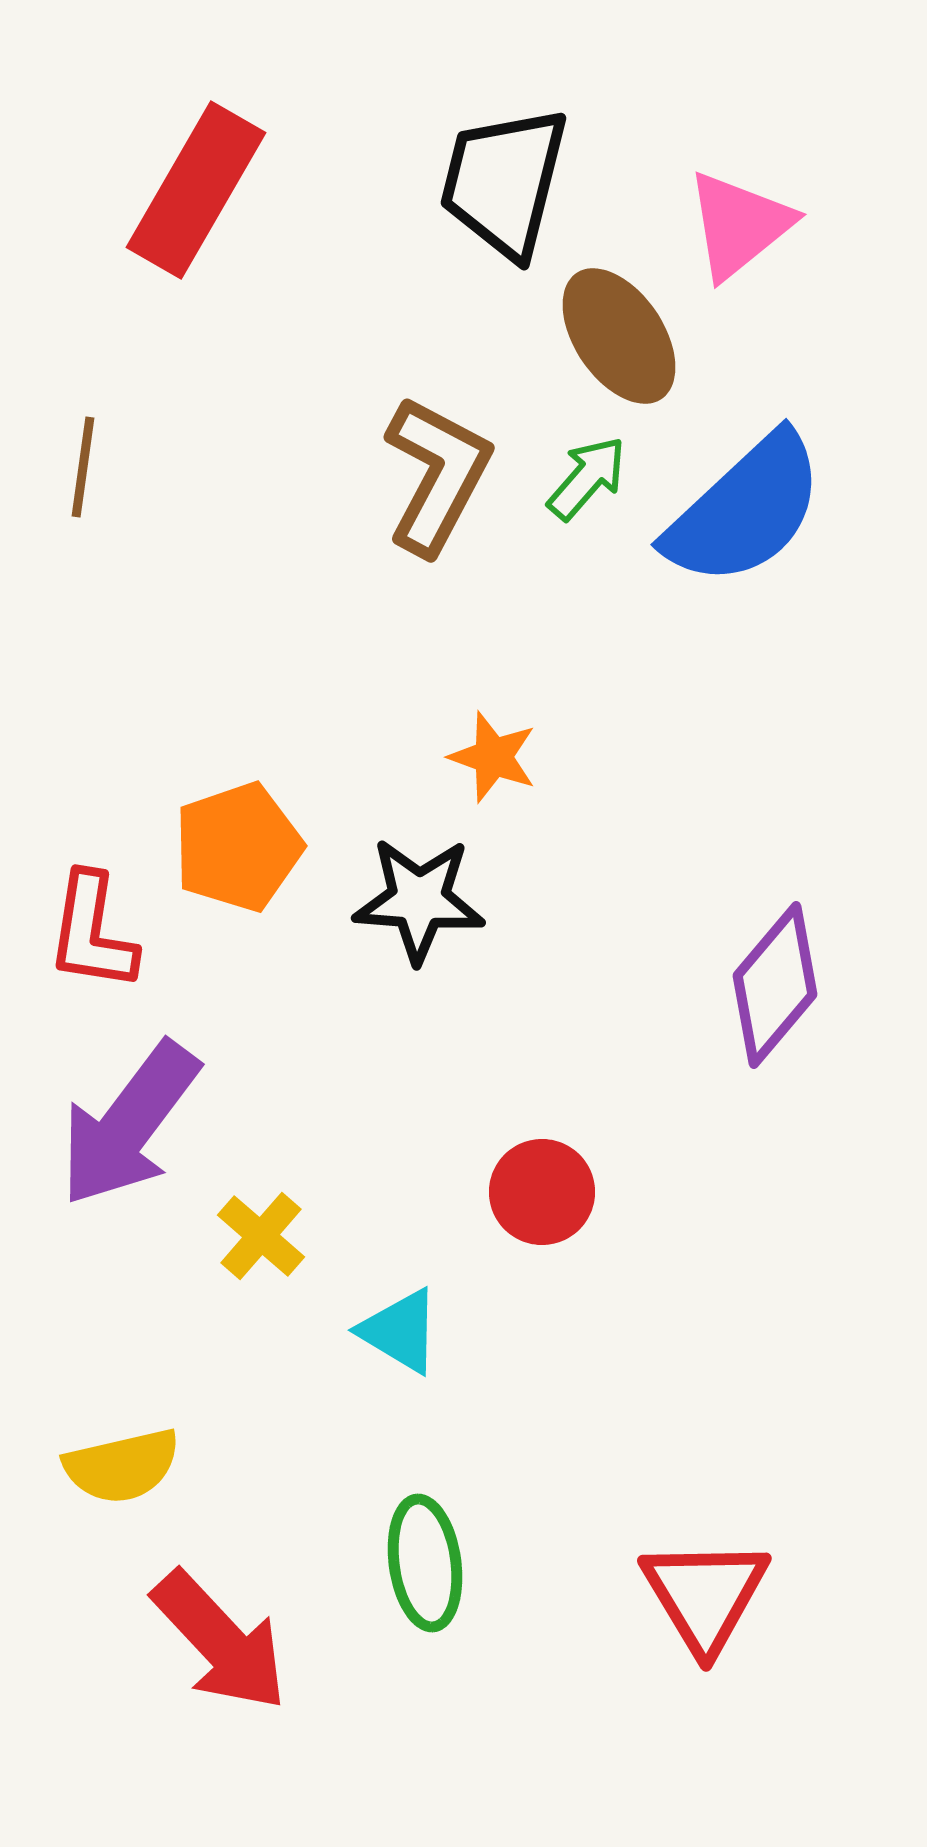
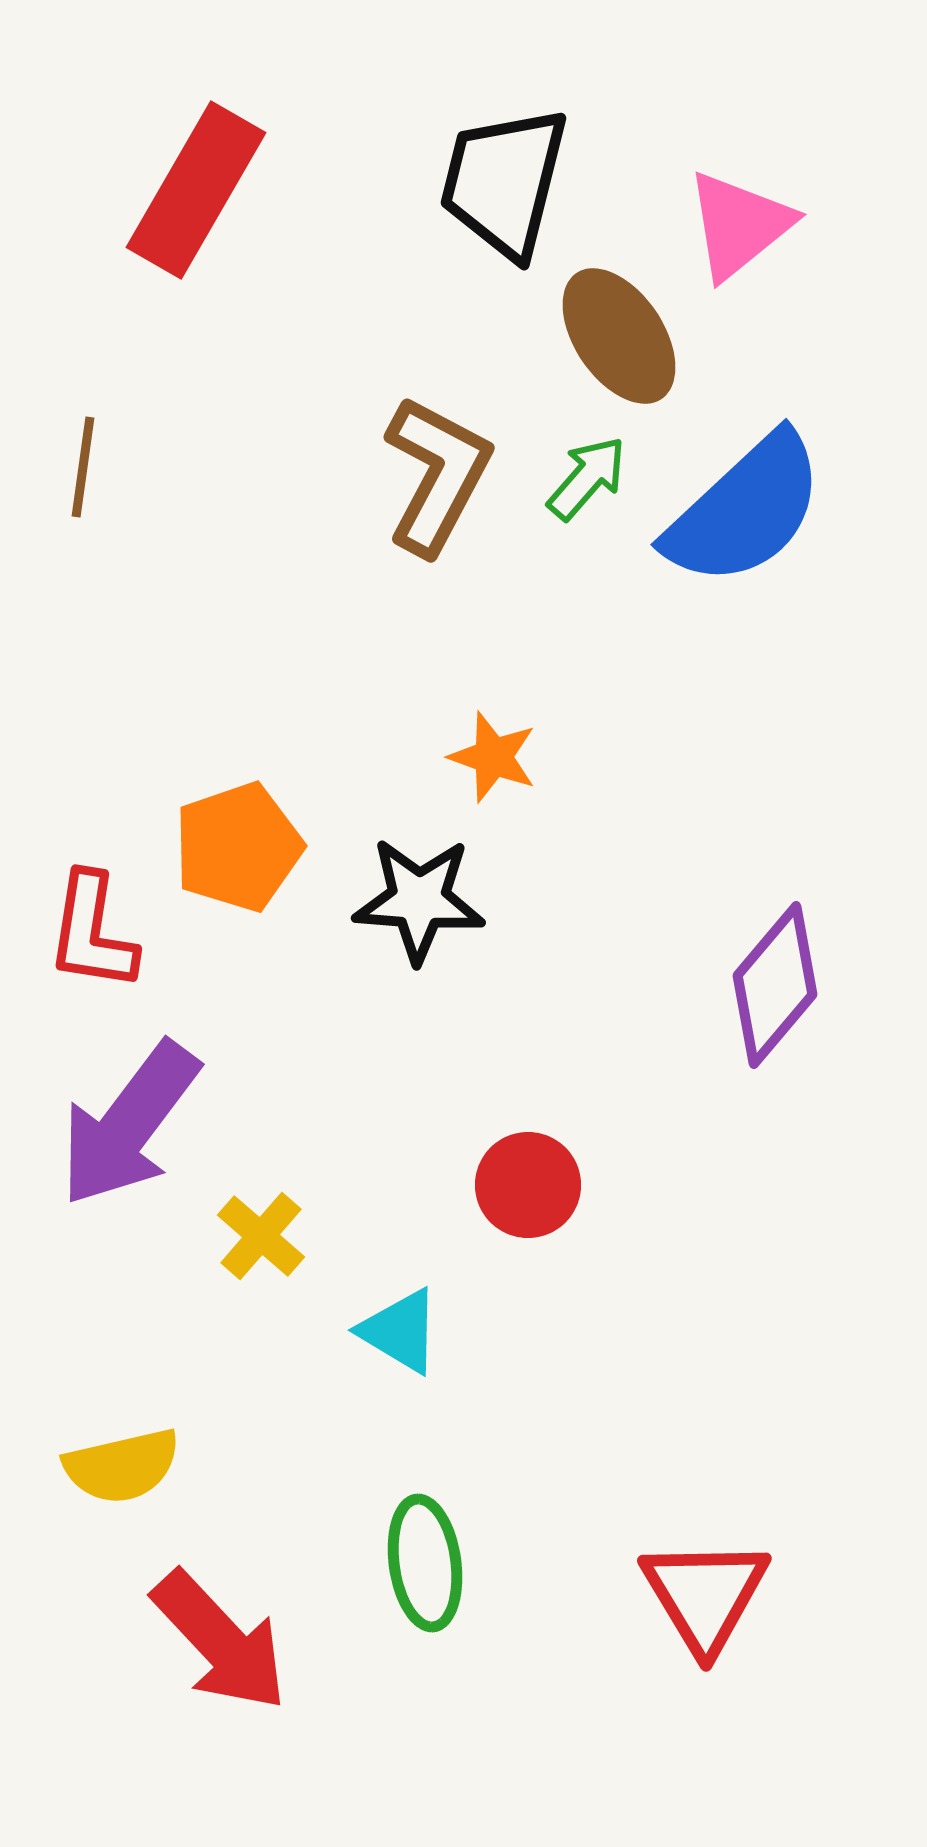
red circle: moved 14 px left, 7 px up
